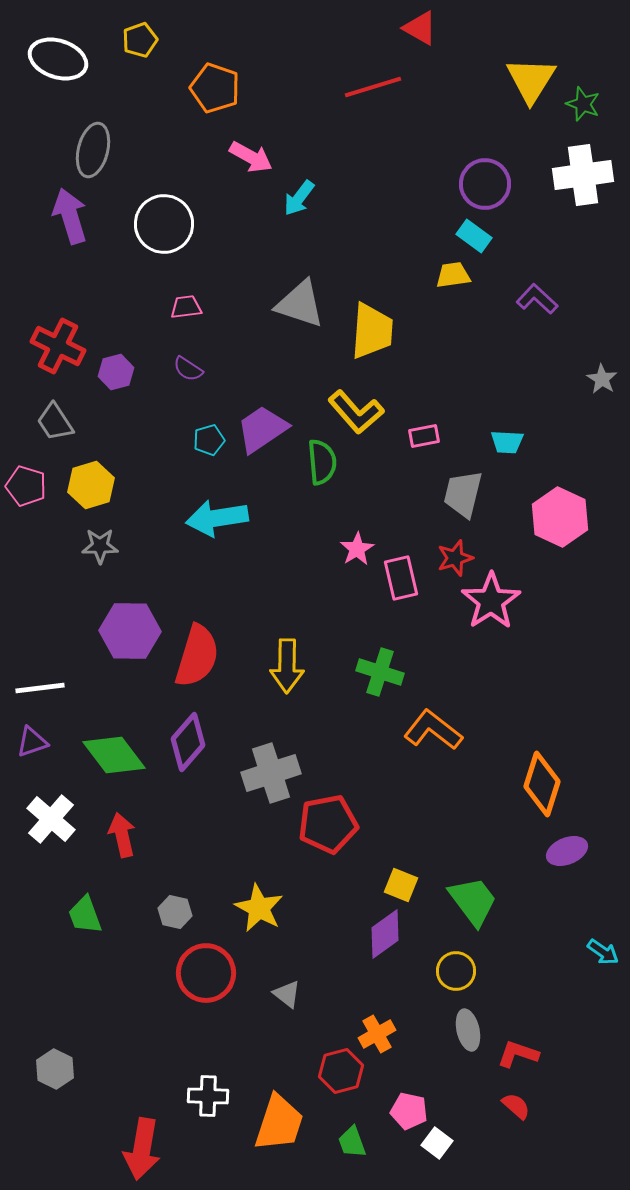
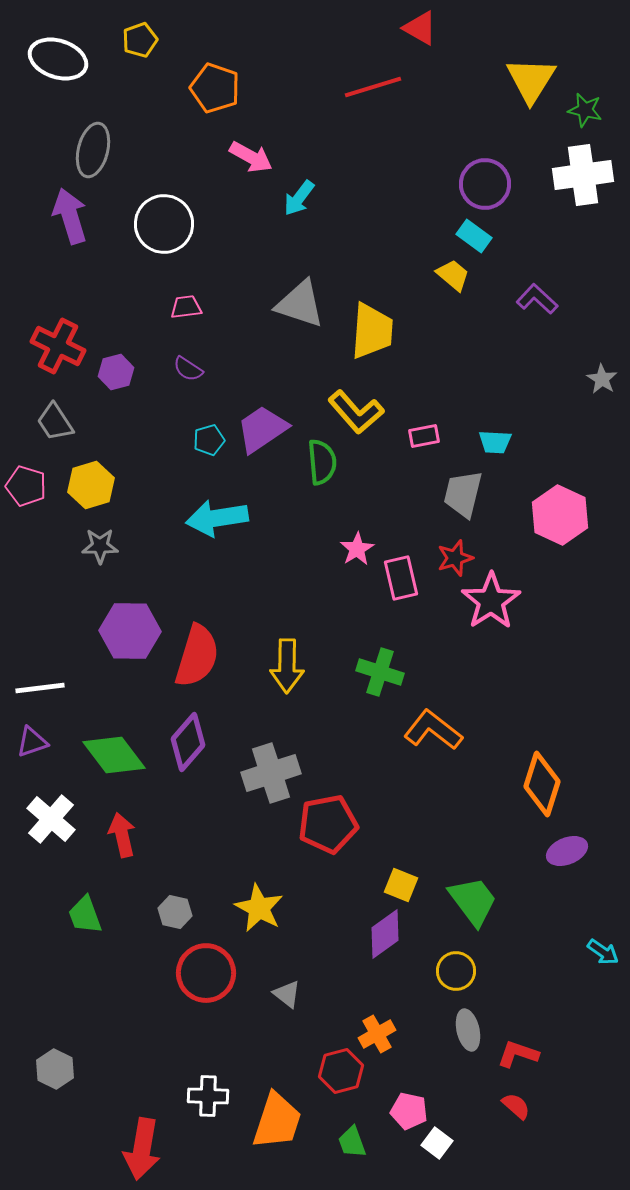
green star at (583, 104): moved 2 px right, 6 px down; rotated 8 degrees counterclockwise
yellow trapezoid at (453, 275): rotated 48 degrees clockwise
cyan trapezoid at (507, 442): moved 12 px left
pink hexagon at (560, 517): moved 2 px up
orange trapezoid at (279, 1123): moved 2 px left, 2 px up
